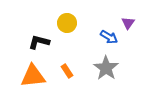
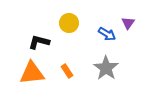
yellow circle: moved 2 px right
blue arrow: moved 2 px left, 3 px up
orange triangle: moved 1 px left, 3 px up
